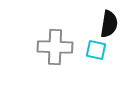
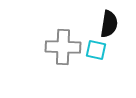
gray cross: moved 8 px right
